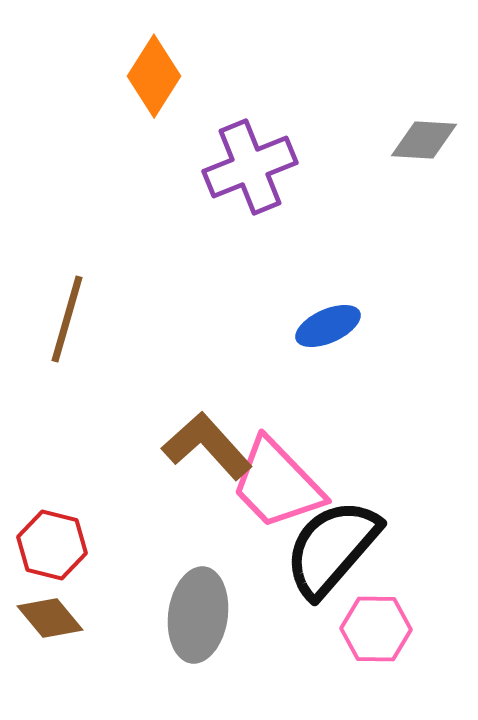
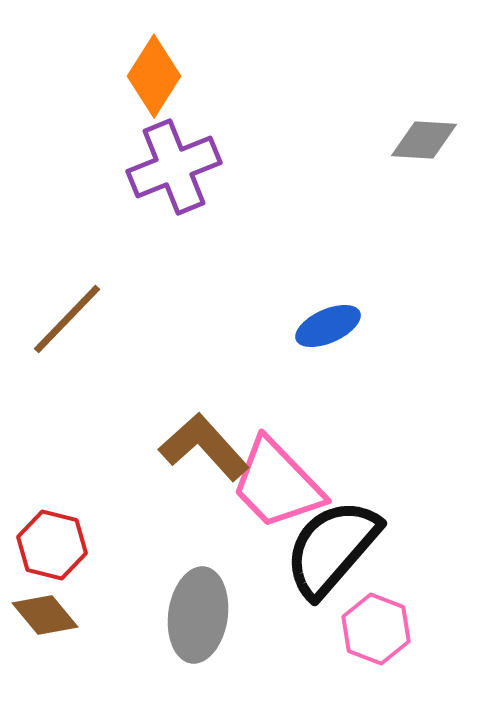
purple cross: moved 76 px left
brown line: rotated 28 degrees clockwise
brown L-shape: moved 3 px left, 1 px down
brown diamond: moved 5 px left, 3 px up
pink hexagon: rotated 20 degrees clockwise
